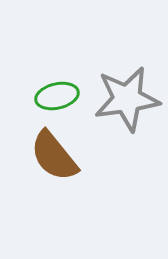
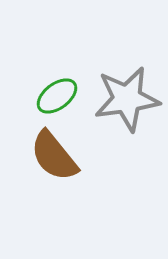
green ellipse: rotated 24 degrees counterclockwise
